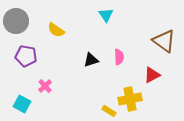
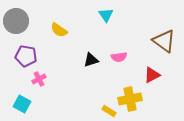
yellow semicircle: moved 3 px right
pink semicircle: rotated 84 degrees clockwise
pink cross: moved 6 px left, 7 px up; rotated 16 degrees clockwise
